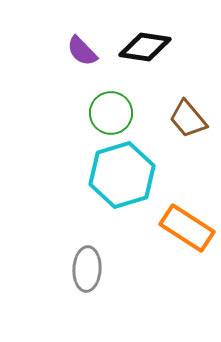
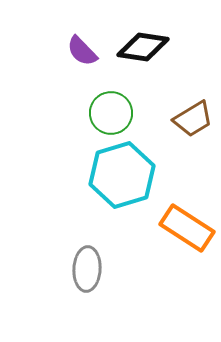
black diamond: moved 2 px left
brown trapezoid: moved 5 px right; rotated 81 degrees counterclockwise
